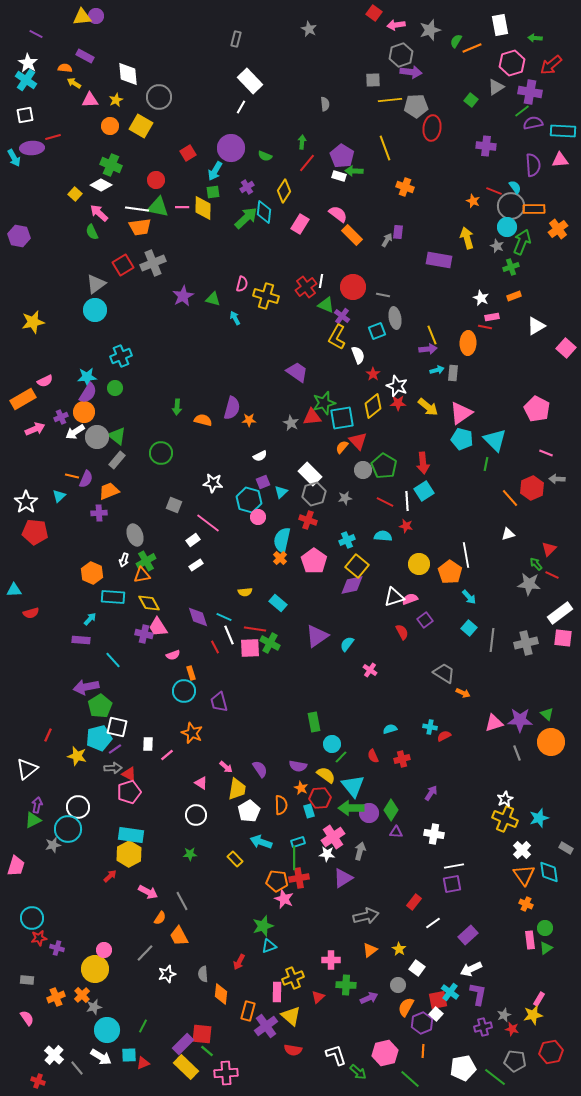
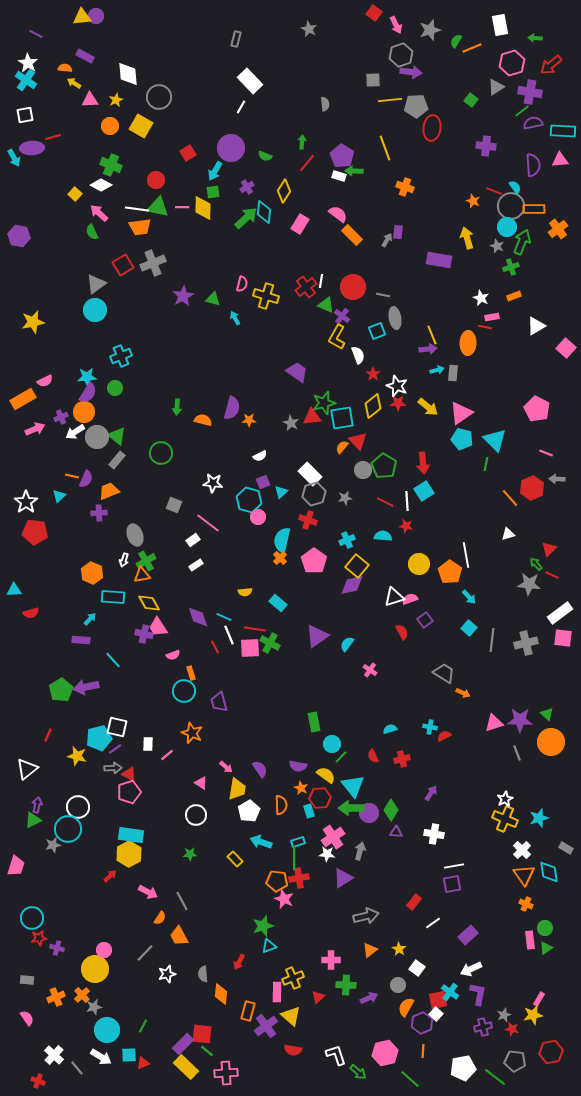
pink arrow at (396, 25): rotated 108 degrees counterclockwise
green pentagon at (100, 706): moved 39 px left, 16 px up
